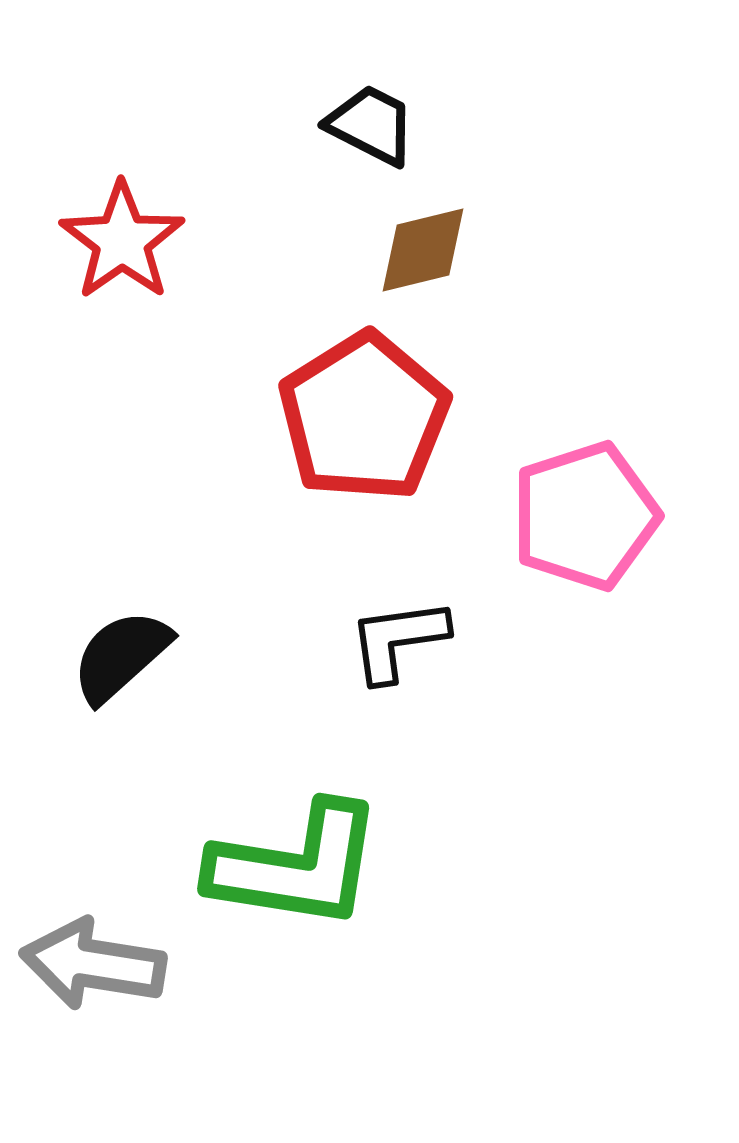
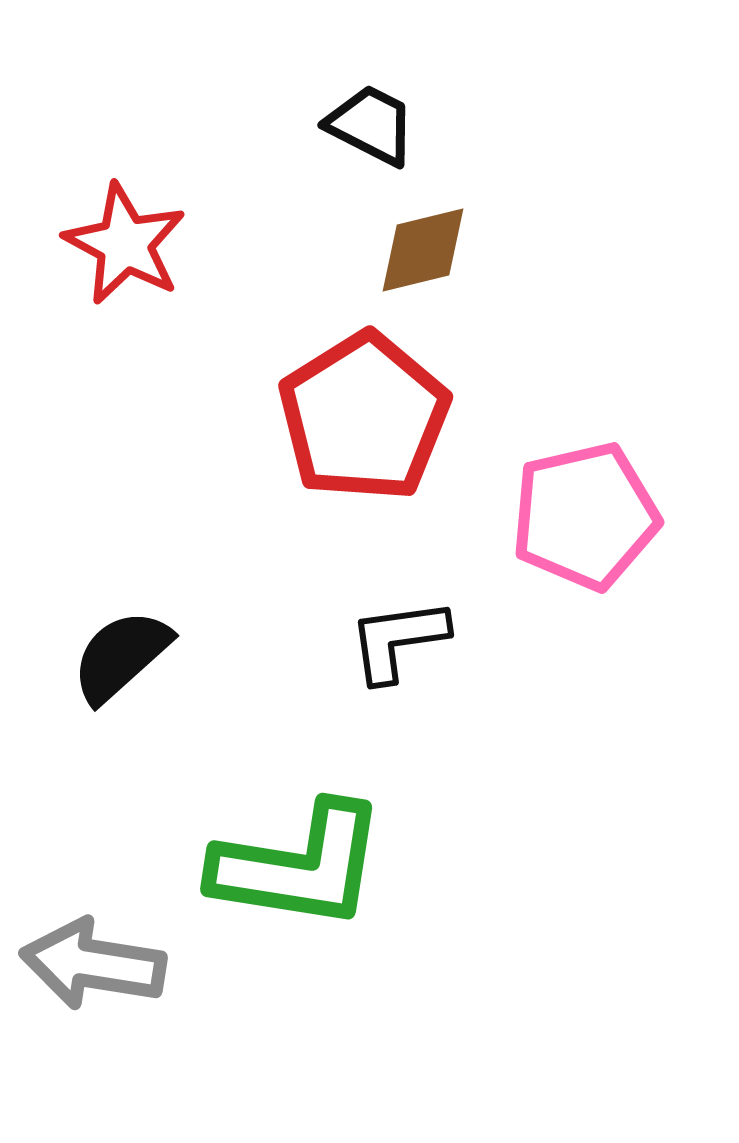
red star: moved 3 px right, 3 px down; rotated 9 degrees counterclockwise
pink pentagon: rotated 5 degrees clockwise
green L-shape: moved 3 px right
